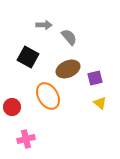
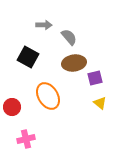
brown ellipse: moved 6 px right, 6 px up; rotated 15 degrees clockwise
